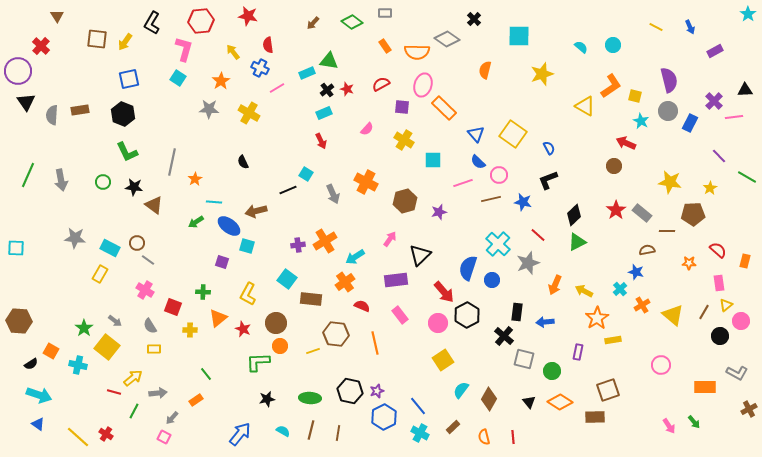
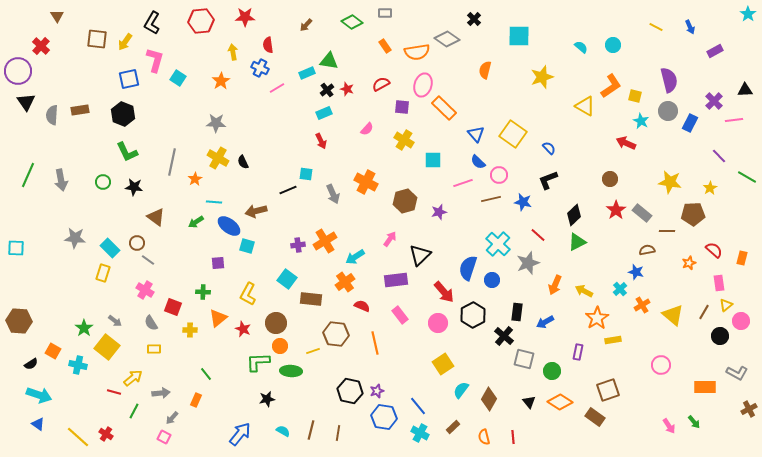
red star at (248, 16): moved 3 px left, 1 px down; rotated 12 degrees counterclockwise
brown arrow at (313, 23): moved 7 px left, 2 px down
pink L-shape at (184, 49): moved 29 px left, 11 px down
yellow arrow at (233, 52): rotated 28 degrees clockwise
orange semicircle at (417, 52): rotated 10 degrees counterclockwise
yellow star at (542, 74): moved 3 px down
gray star at (209, 109): moved 7 px right, 14 px down
yellow cross at (249, 113): moved 31 px left, 45 px down
pink line at (734, 117): moved 3 px down
blue semicircle at (549, 148): rotated 16 degrees counterclockwise
brown circle at (614, 166): moved 4 px left, 13 px down
cyan square at (306, 174): rotated 24 degrees counterclockwise
brown triangle at (154, 205): moved 2 px right, 12 px down
cyan rectangle at (110, 248): rotated 18 degrees clockwise
red semicircle at (718, 250): moved 4 px left
orange rectangle at (745, 261): moved 3 px left, 3 px up
purple square at (222, 262): moved 4 px left, 1 px down; rotated 24 degrees counterclockwise
orange star at (689, 263): rotated 24 degrees counterclockwise
yellow rectangle at (100, 274): moved 3 px right, 1 px up; rotated 12 degrees counterclockwise
black hexagon at (467, 315): moved 6 px right
blue arrow at (545, 322): rotated 24 degrees counterclockwise
gray semicircle at (150, 326): moved 1 px right, 3 px up
orange square at (51, 351): moved 2 px right
yellow square at (443, 360): moved 4 px down
gray arrow at (158, 393): moved 3 px right
green ellipse at (310, 398): moved 19 px left, 27 px up
orange rectangle at (196, 400): rotated 32 degrees counterclockwise
blue hexagon at (384, 417): rotated 25 degrees counterclockwise
brown rectangle at (595, 417): rotated 36 degrees clockwise
